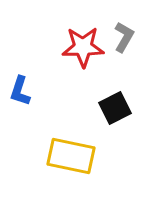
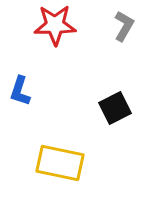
gray L-shape: moved 11 px up
red star: moved 28 px left, 22 px up
yellow rectangle: moved 11 px left, 7 px down
